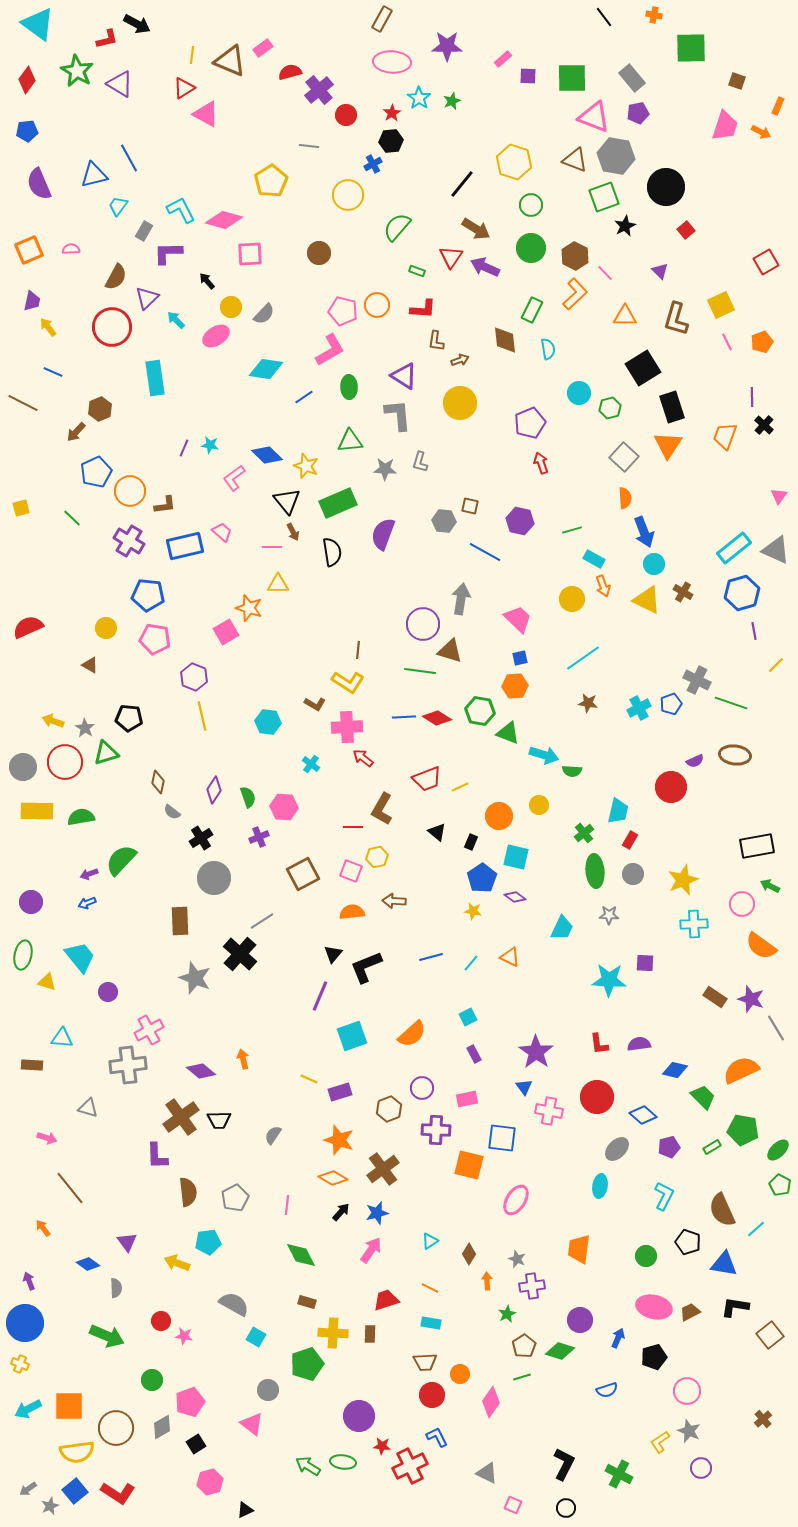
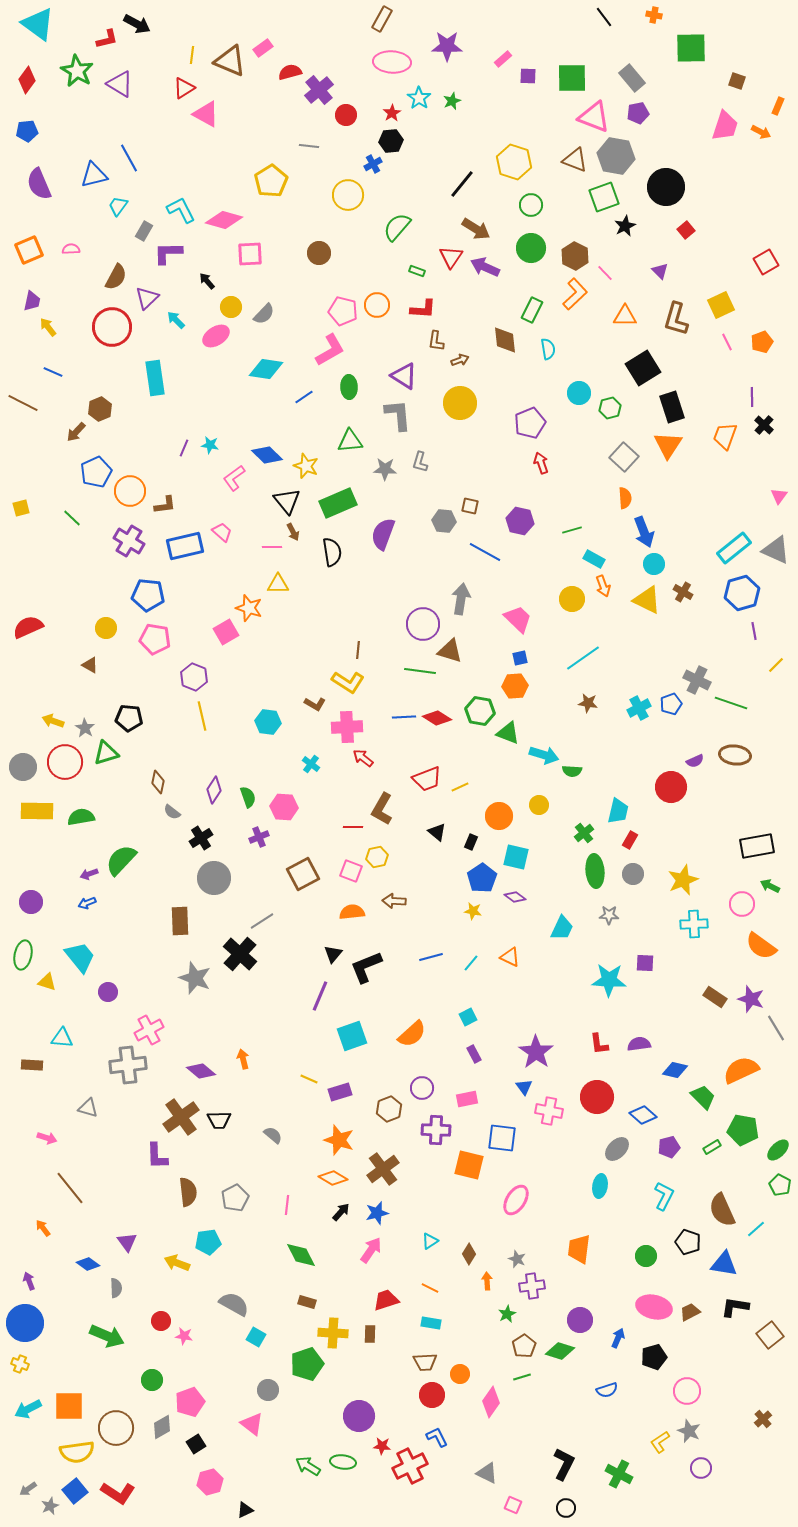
gray semicircle at (273, 1135): rotated 96 degrees clockwise
